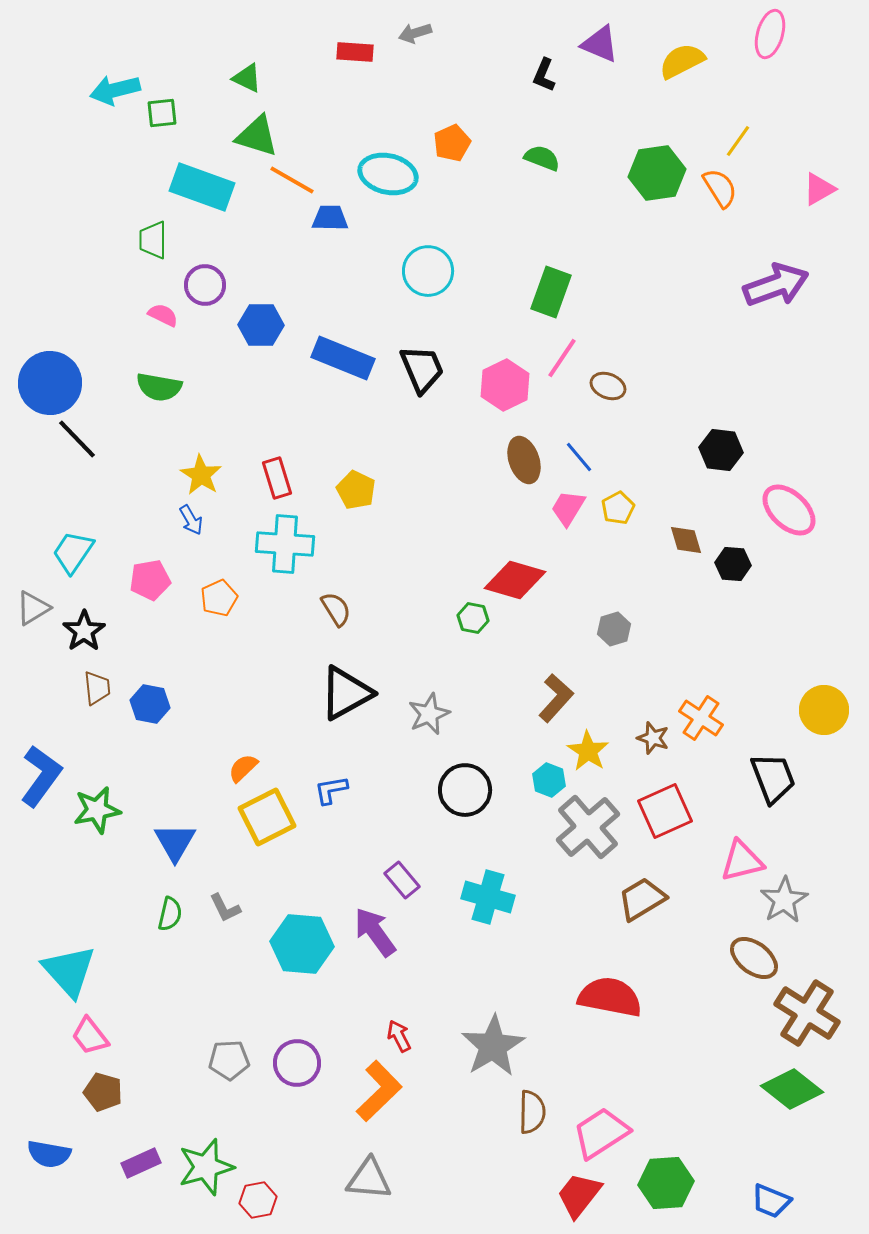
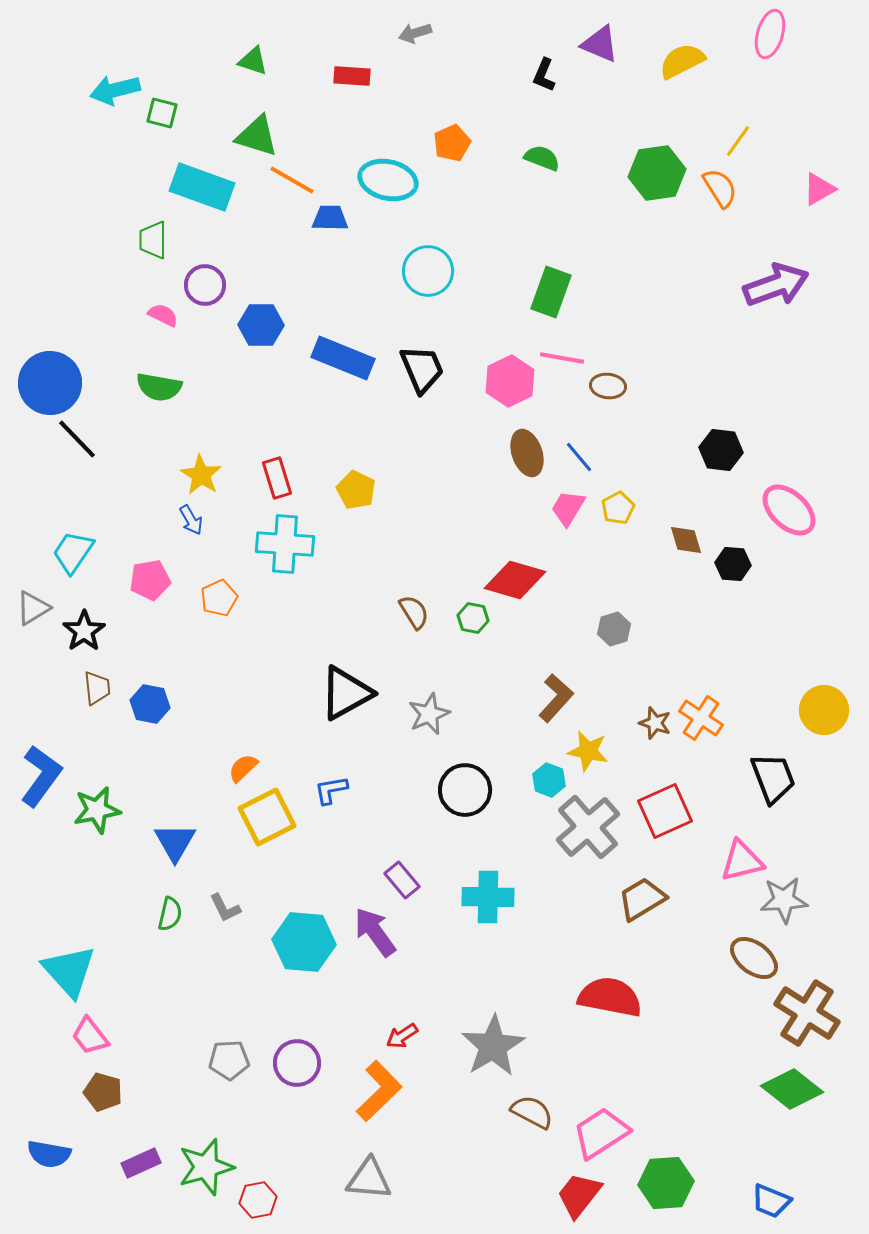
red rectangle at (355, 52): moved 3 px left, 24 px down
green triangle at (247, 78): moved 6 px right, 17 px up; rotated 8 degrees counterclockwise
green square at (162, 113): rotated 20 degrees clockwise
cyan ellipse at (388, 174): moved 6 px down
pink line at (562, 358): rotated 66 degrees clockwise
pink hexagon at (505, 385): moved 5 px right, 4 px up
brown ellipse at (608, 386): rotated 16 degrees counterclockwise
brown ellipse at (524, 460): moved 3 px right, 7 px up
brown semicircle at (336, 609): moved 78 px right, 3 px down
brown star at (653, 738): moved 2 px right, 15 px up
yellow star at (588, 751): rotated 21 degrees counterclockwise
cyan cross at (488, 897): rotated 15 degrees counterclockwise
gray star at (784, 900): rotated 27 degrees clockwise
cyan hexagon at (302, 944): moved 2 px right, 2 px up
red arrow at (399, 1036): moved 3 px right; rotated 96 degrees counterclockwise
brown semicircle at (532, 1112): rotated 63 degrees counterclockwise
